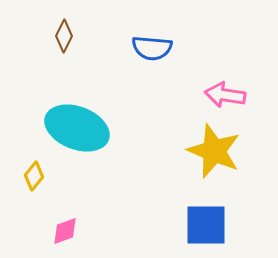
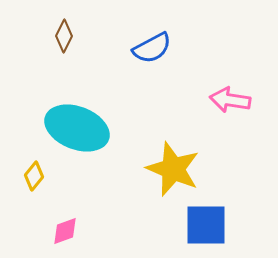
blue semicircle: rotated 33 degrees counterclockwise
pink arrow: moved 5 px right, 5 px down
yellow star: moved 41 px left, 18 px down
